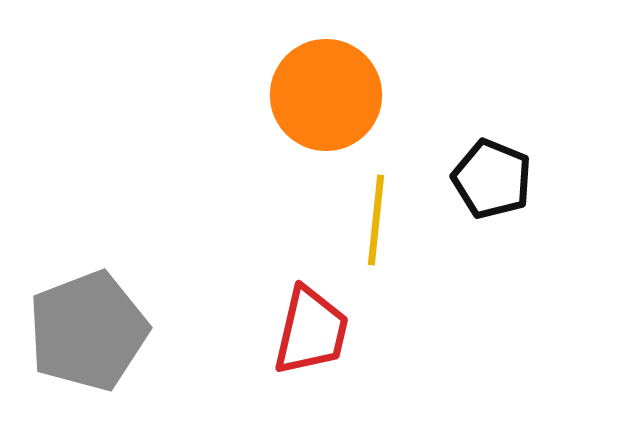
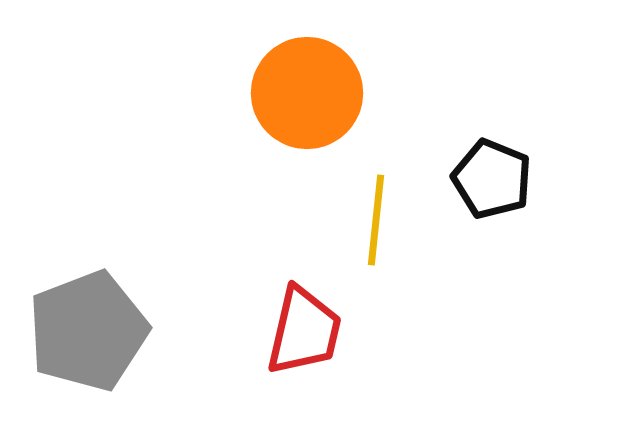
orange circle: moved 19 px left, 2 px up
red trapezoid: moved 7 px left
